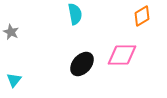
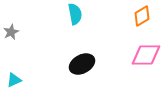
gray star: rotated 21 degrees clockwise
pink diamond: moved 24 px right
black ellipse: rotated 20 degrees clockwise
cyan triangle: rotated 28 degrees clockwise
